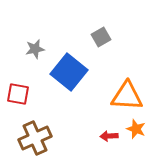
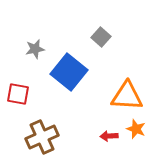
gray square: rotated 18 degrees counterclockwise
brown cross: moved 7 px right, 1 px up
